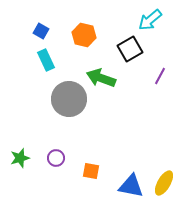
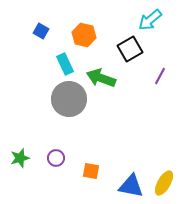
cyan rectangle: moved 19 px right, 4 px down
